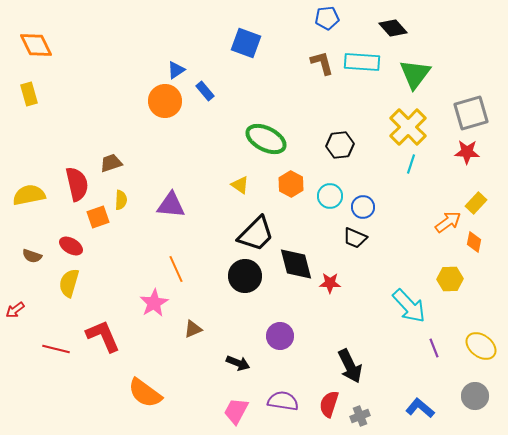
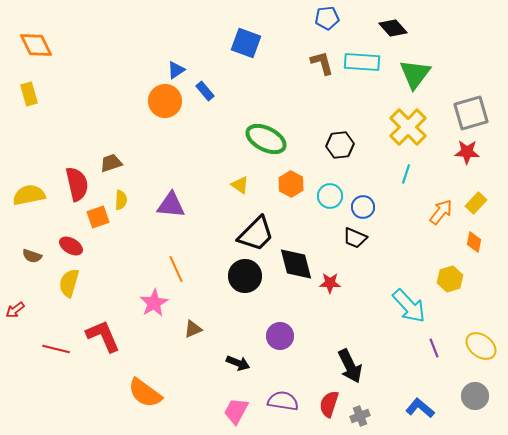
cyan line at (411, 164): moved 5 px left, 10 px down
orange arrow at (448, 222): moved 7 px left, 10 px up; rotated 16 degrees counterclockwise
yellow hexagon at (450, 279): rotated 15 degrees counterclockwise
